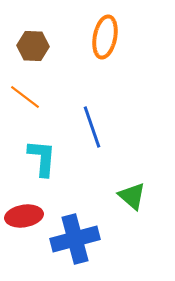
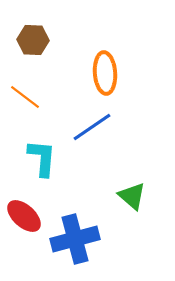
orange ellipse: moved 36 px down; rotated 15 degrees counterclockwise
brown hexagon: moved 6 px up
blue line: rotated 75 degrees clockwise
red ellipse: rotated 51 degrees clockwise
